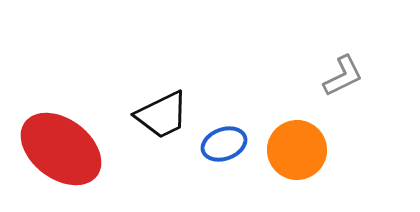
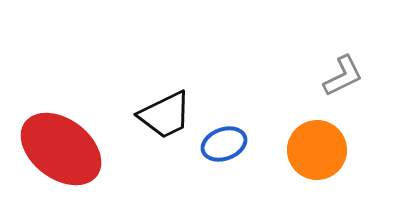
black trapezoid: moved 3 px right
orange circle: moved 20 px right
